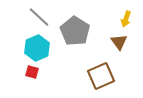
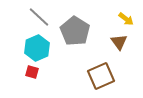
yellow arrow: rotated 70 degrees counterclockwise
